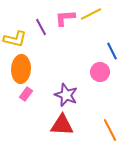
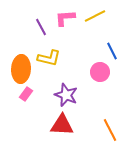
yellow line: moved 4 px right, 2 px down
yellow L-shape: moved 34 px right, 19 px down
